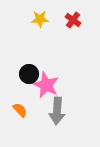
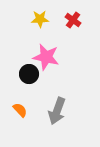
pink star: moved 28 px up; rotated 12 degrees counterclockwise
gray arrow: rotated 16 degrees clockwise
